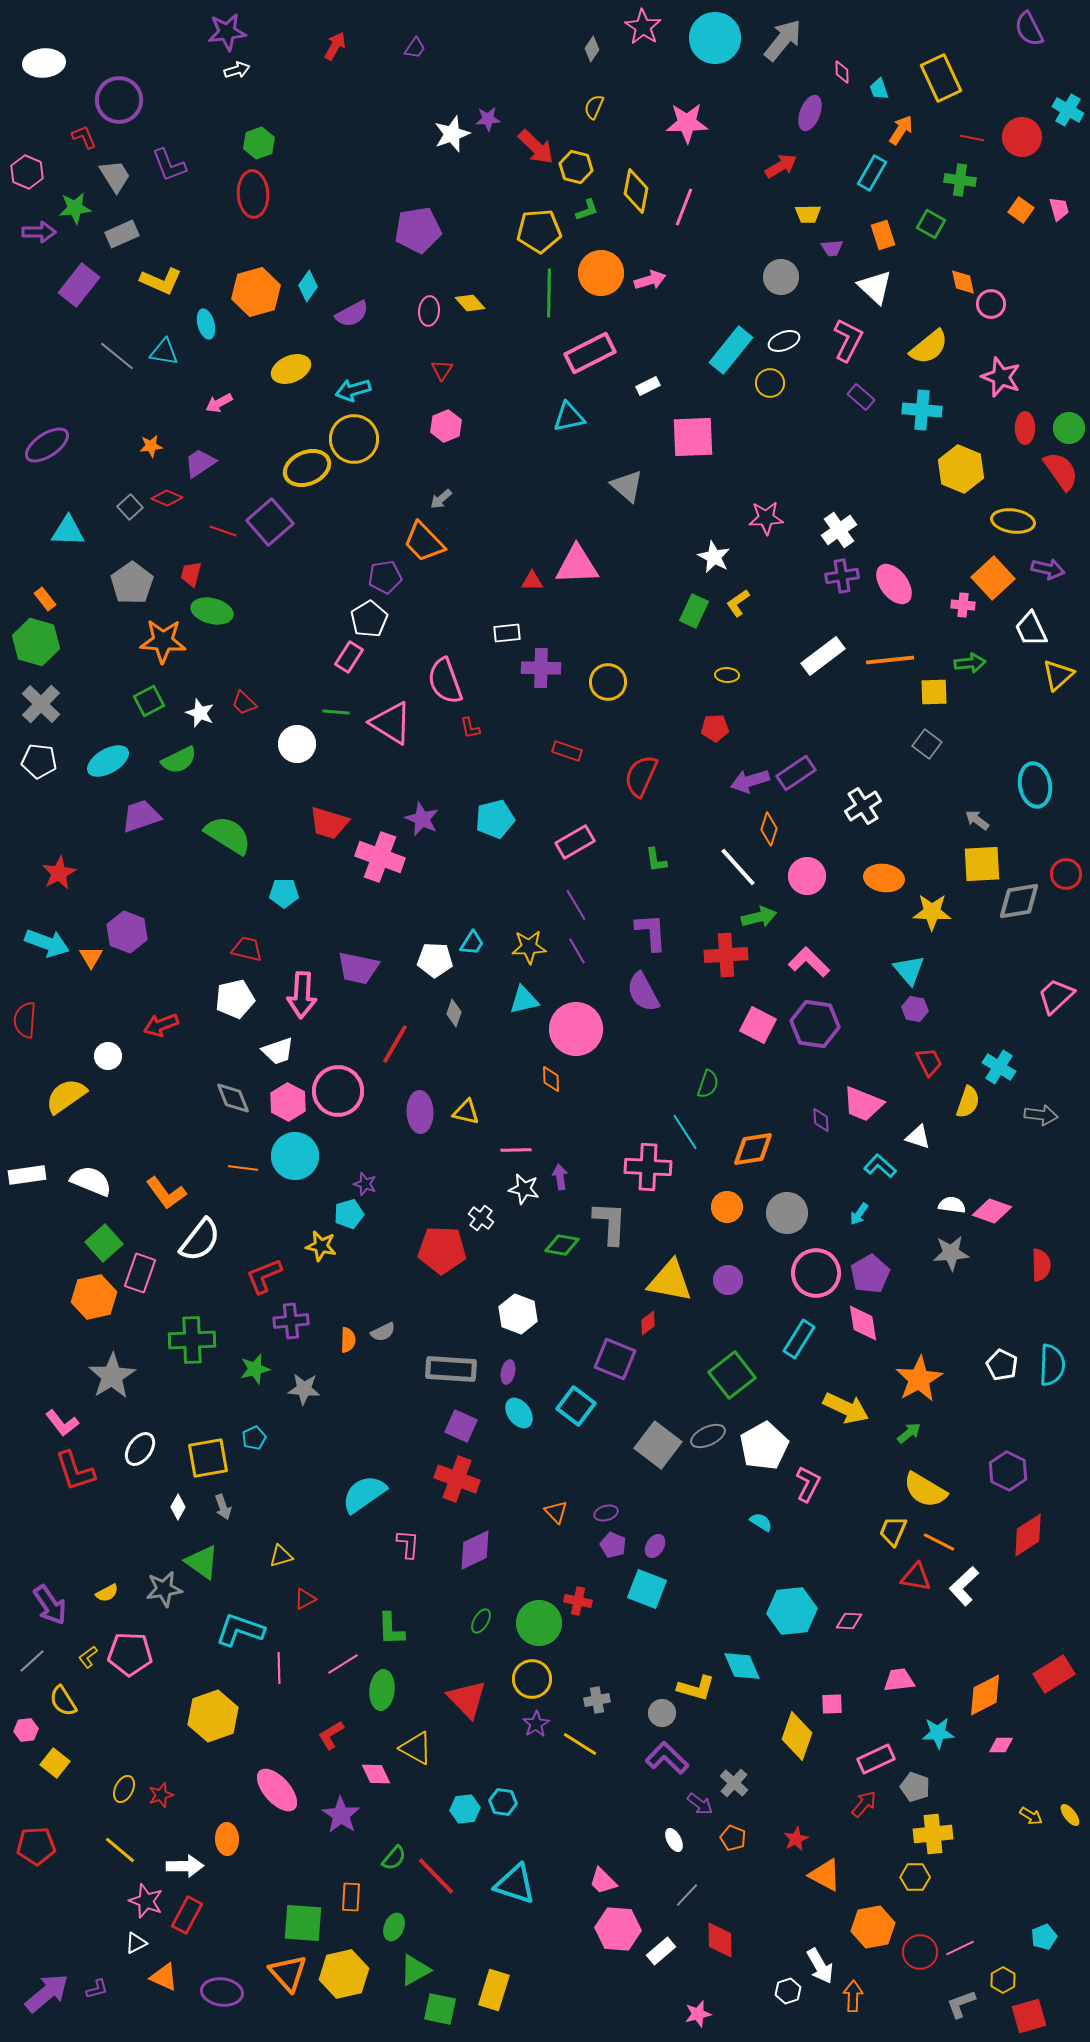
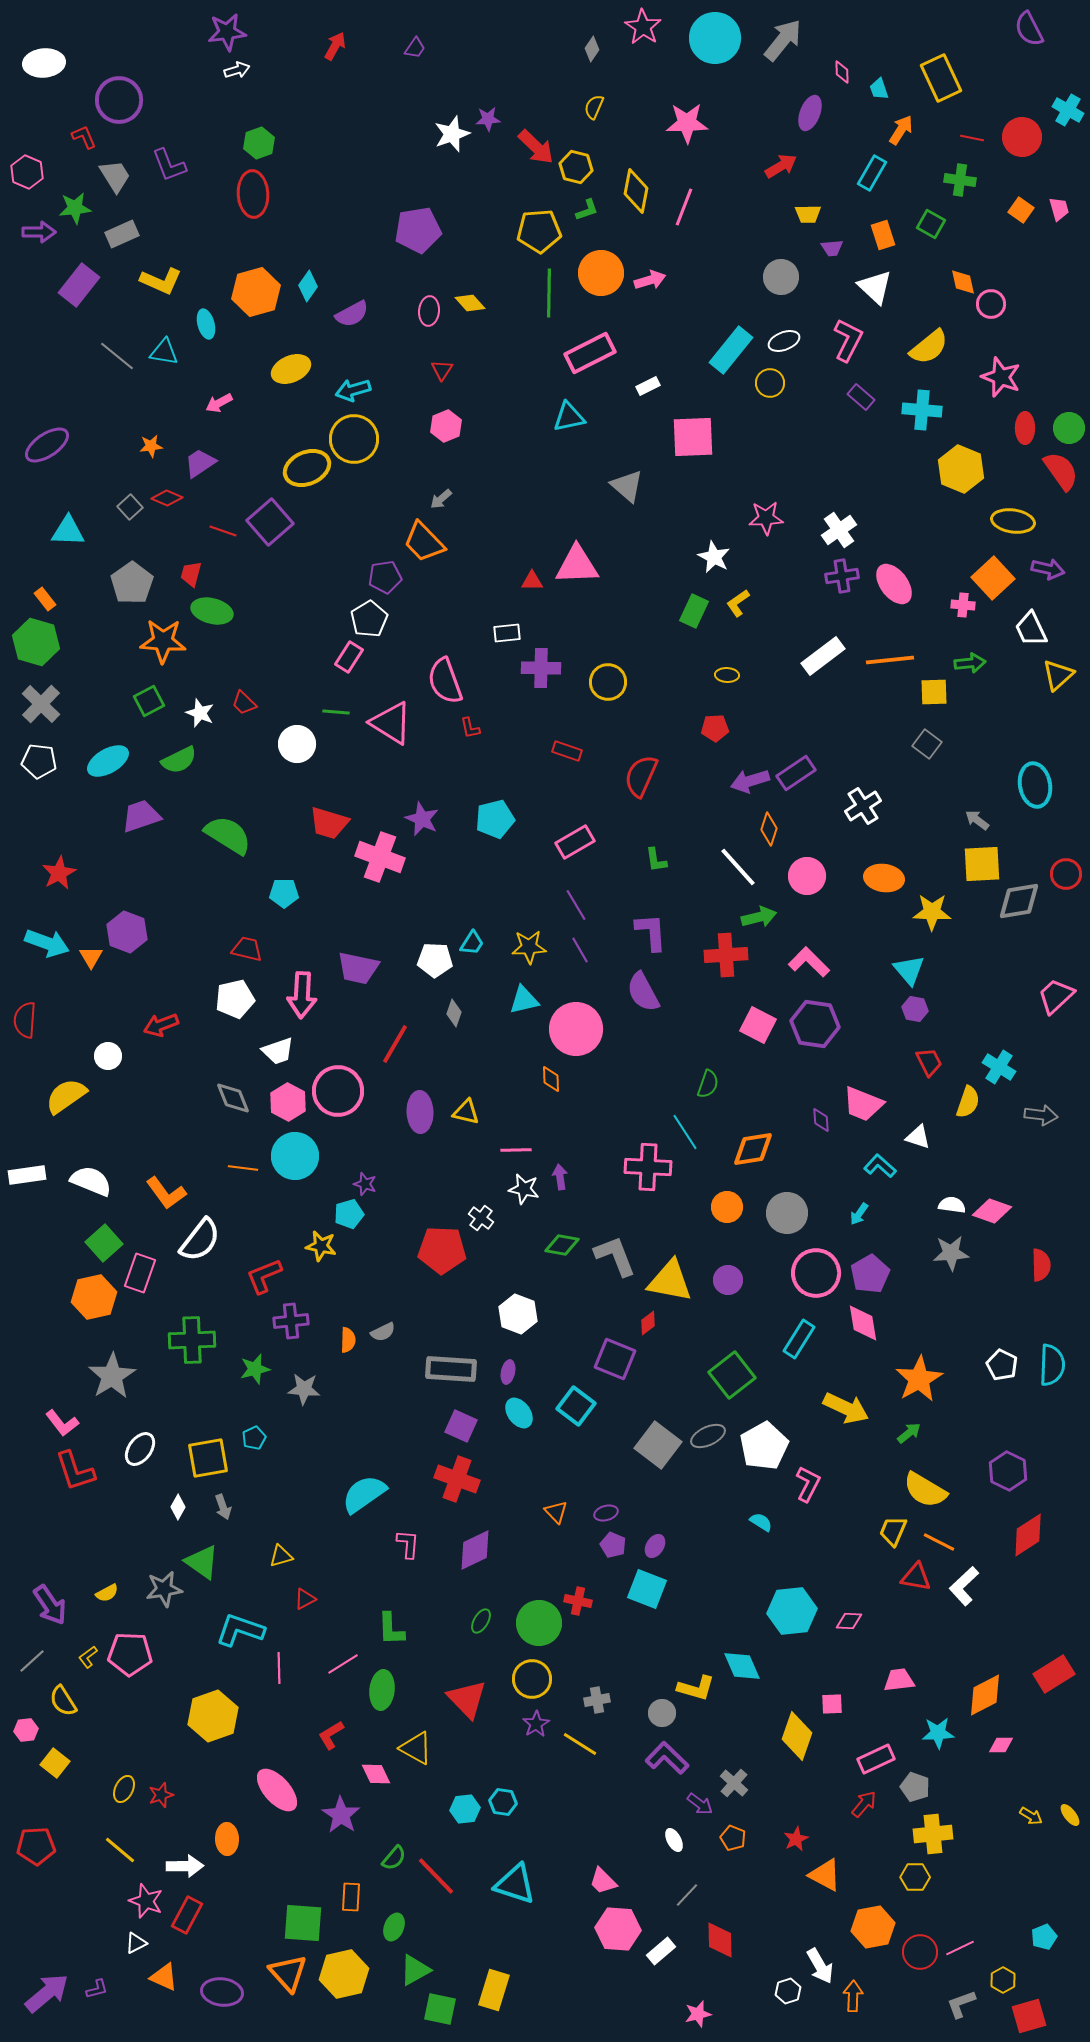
purple line at (577, 951): moved 3 px right, 1 px up
gray L-shape at (610, 1223): moved 5 px right, 33 px down; rotated 24 degrees counterclockwise
